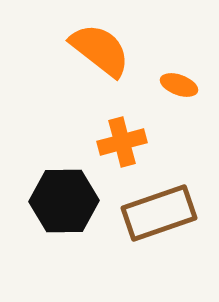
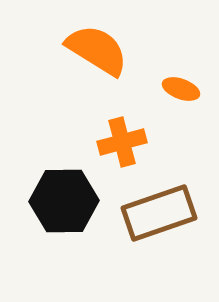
orange semicircle: moved 3 px left; rotated 6 degrees counterclockwise
orange ellipse: moved 2 px right, 4 px down
